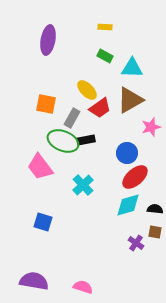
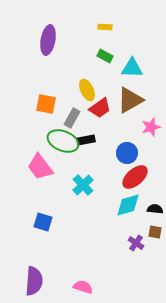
yellow ellipse: rotated 20 degrees clockwise
purple semicircle: rotated 84 degrees clockwise
